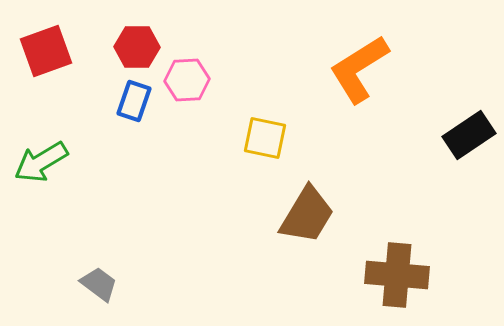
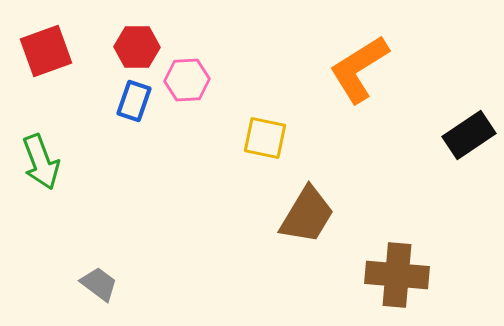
green arrow: rotated 80 degrees counterclockwise
